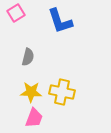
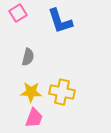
pink square: moved 2 px right
